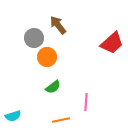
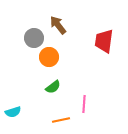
red trapezoid: moved 8 px left, 2 px up; rotated 140 degrees clockwise
orange circle: moved 2 px right
pink line: moved 2 px left, 2 px down
cyan semicircle: moved 4 px up
